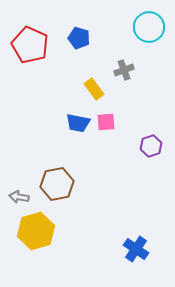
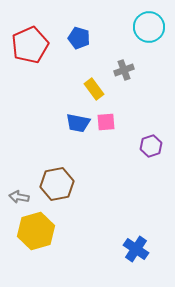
red pentagon: rotated 24 degrees clockwise
